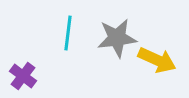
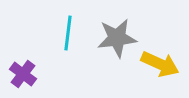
yellow arrow: moved 3 px right, 4 px down
purple cross: moved 2 px up
